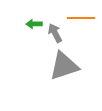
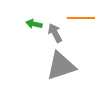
green arrow: rotated 14 degrees clockwise
gray triangle: moved 3 px left
